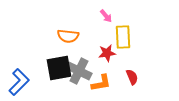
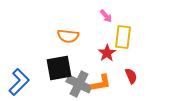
yellow rectangle: rotated 10 degrees clockwise
red star: rotated 24 degrees counterclockwise
gray cross: moved 13 px down
red semicircle: moved 1 px left, 1 px up
